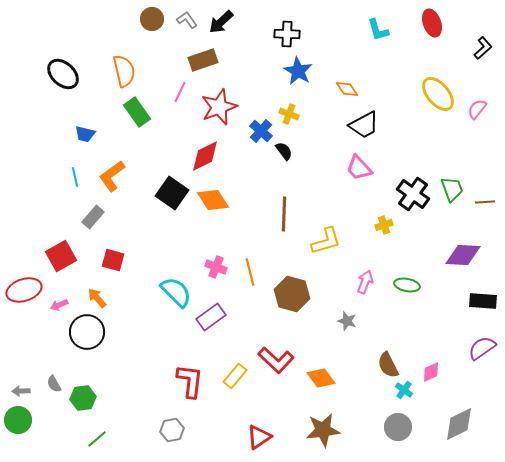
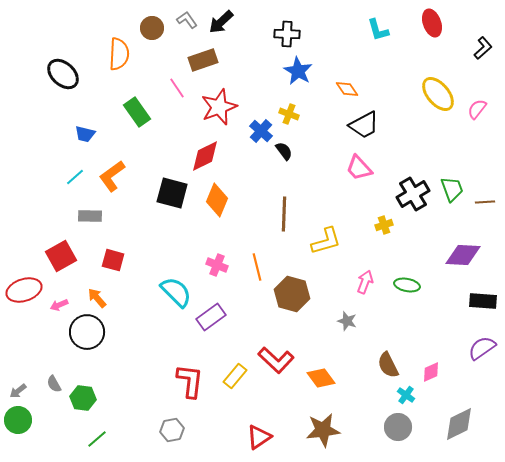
brown circle at (152, 19): moved 9 px down
orange semicircle at (124, 71): moved 5 px left, 17 px up; rotated 16 degrees clockwise
pink line at (180, 92): moved 3 px left, 4 px up; rotated 60 degrees counterclockwise
cyan line at (75, 177): rotated 60 degrees clockwise
black square at (172, 193): rotated 20 degrees counterclockwise
black cross at (413, 194): rotated 24 degrees clockwise
orange diamond at (213, 200): moved 4 px right; rotated 56 degrees clockwise
gray rectangle at (93, 217): moved 3 px left, 1 px up; rotated 50 degrees clockwise
pink cross at (216, 267): moved 1 px right, 2 px up
orange line at (250, 272): moved 7 px right, 5 px up
cyan cross at (404, 390): moved 2 px right, 5 px down
gray arrow at (21, 391): moved 3 px left; rotated 36 degrees counterclockwise
green hexagon at (83, 398): rotated 15 degrees clockwise
